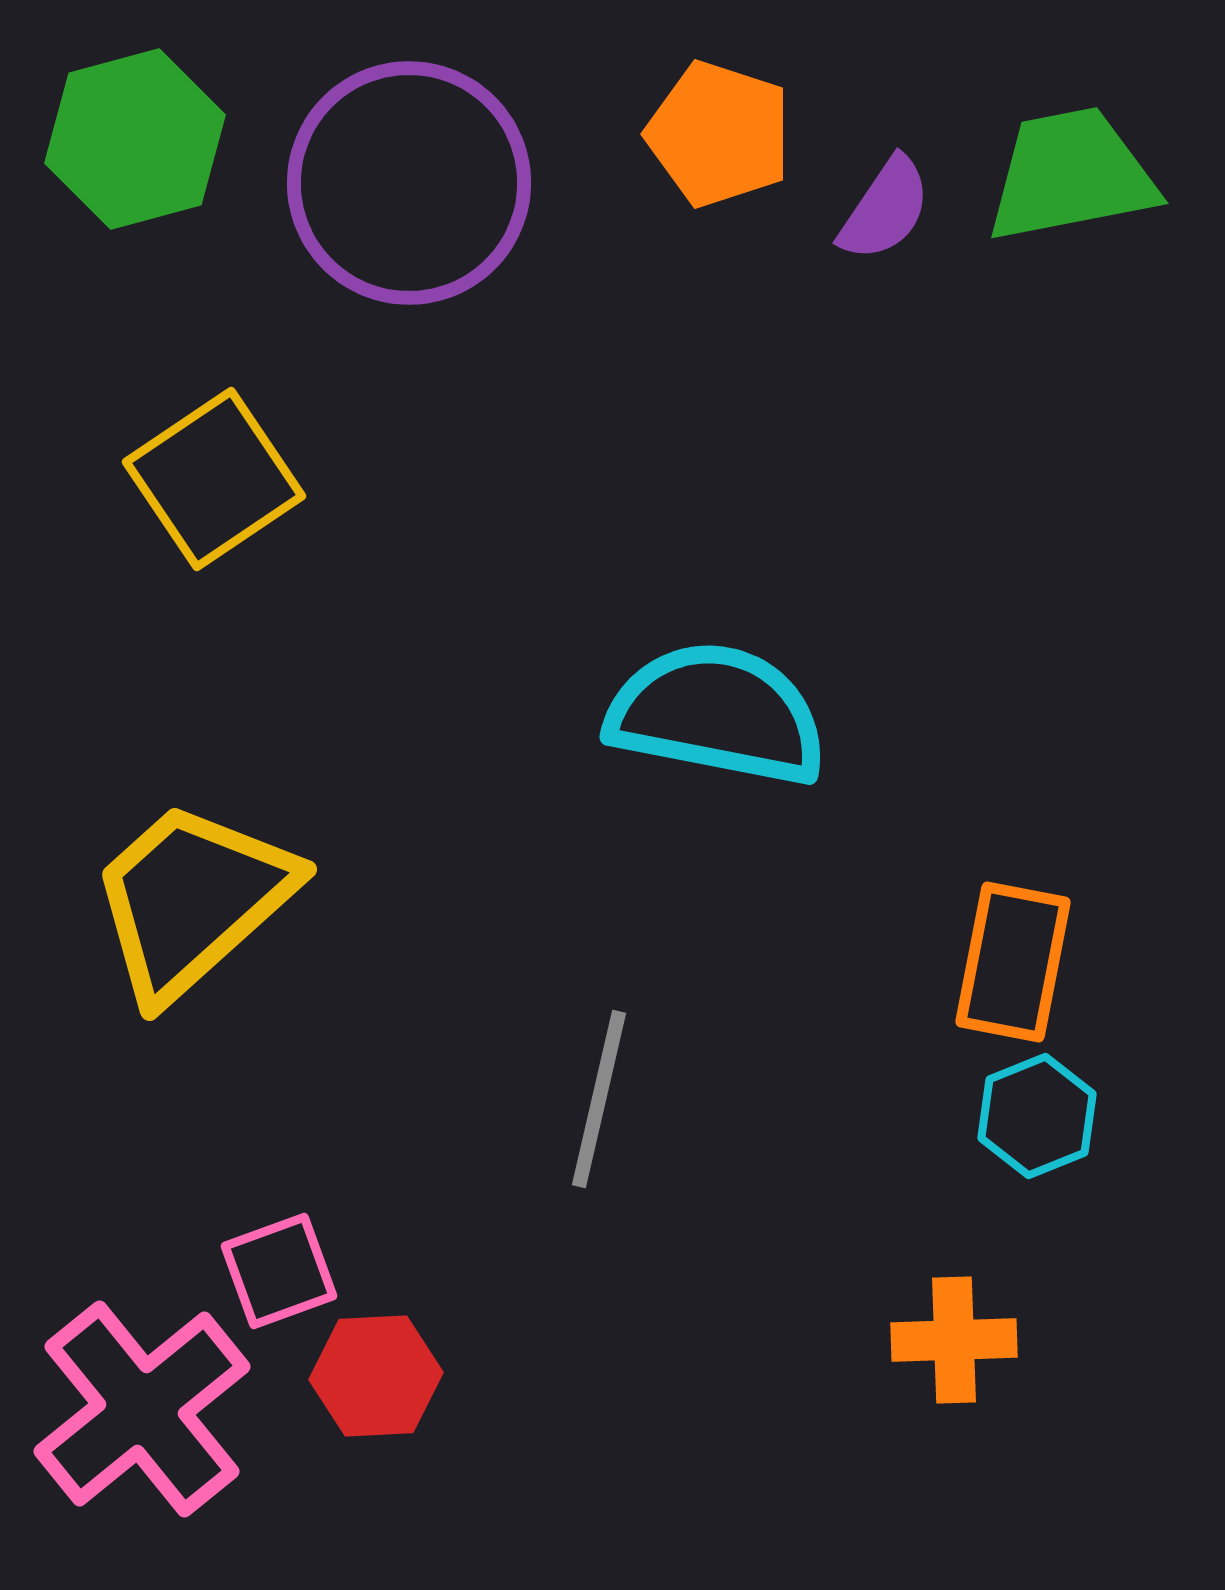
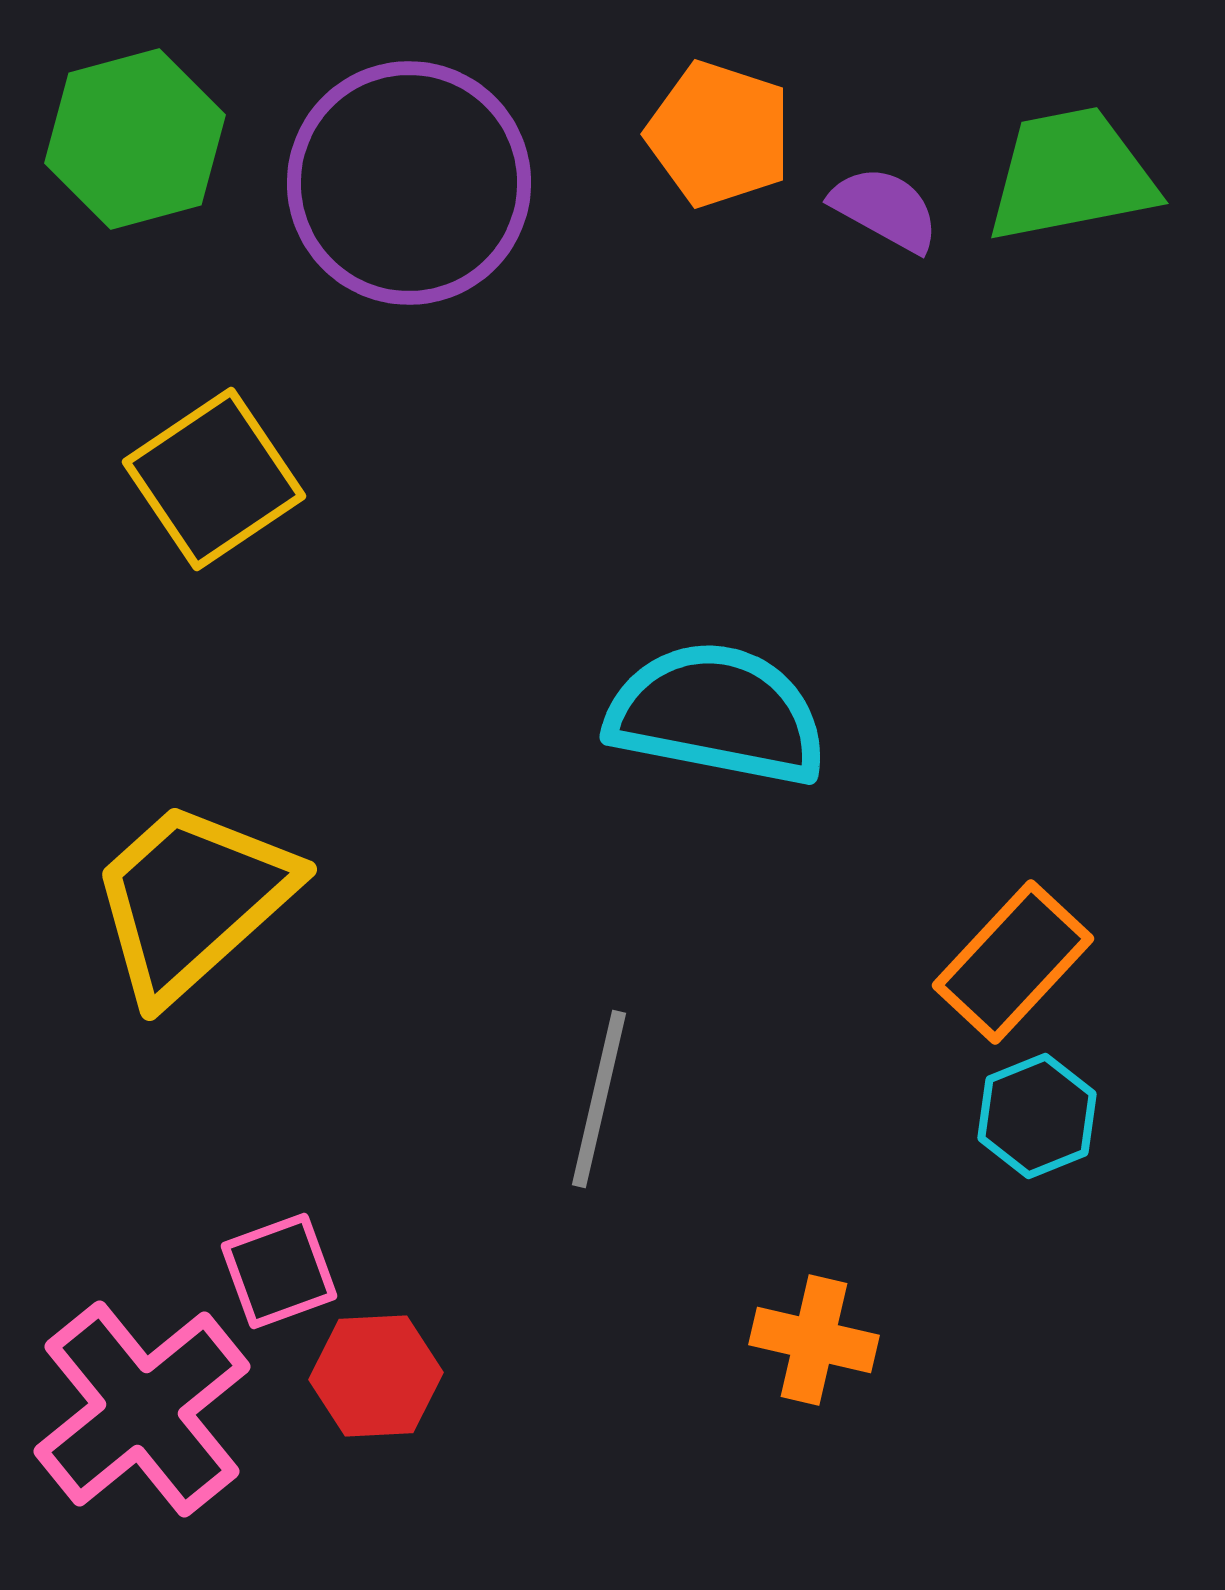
purple semicircle: rotated 95 degrees counterclockwise
orange rectangle: rotated 32 degrees clockwise
orange cross: moved 140 px left; rotated 15 degrees clockwise
